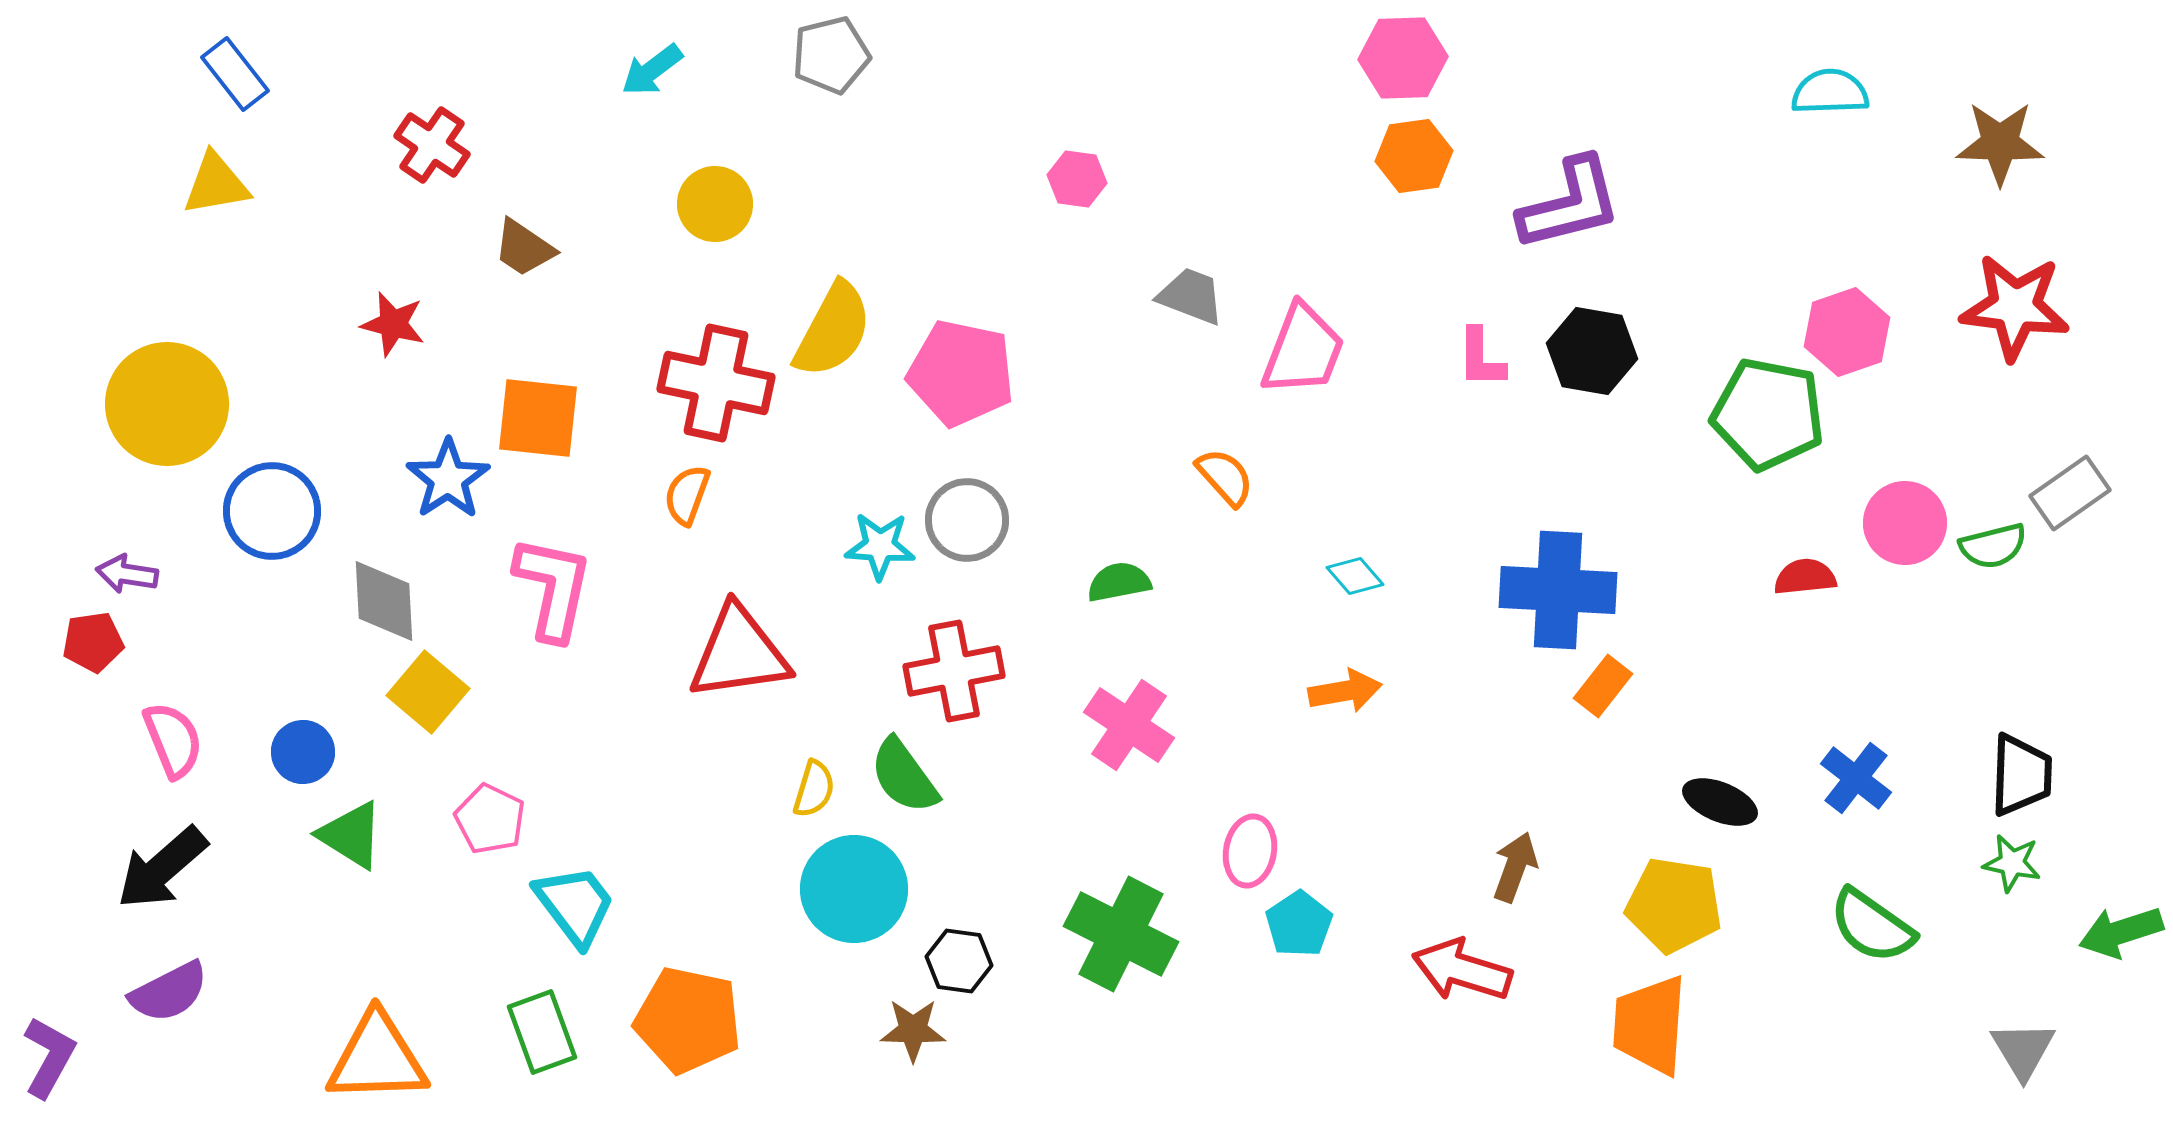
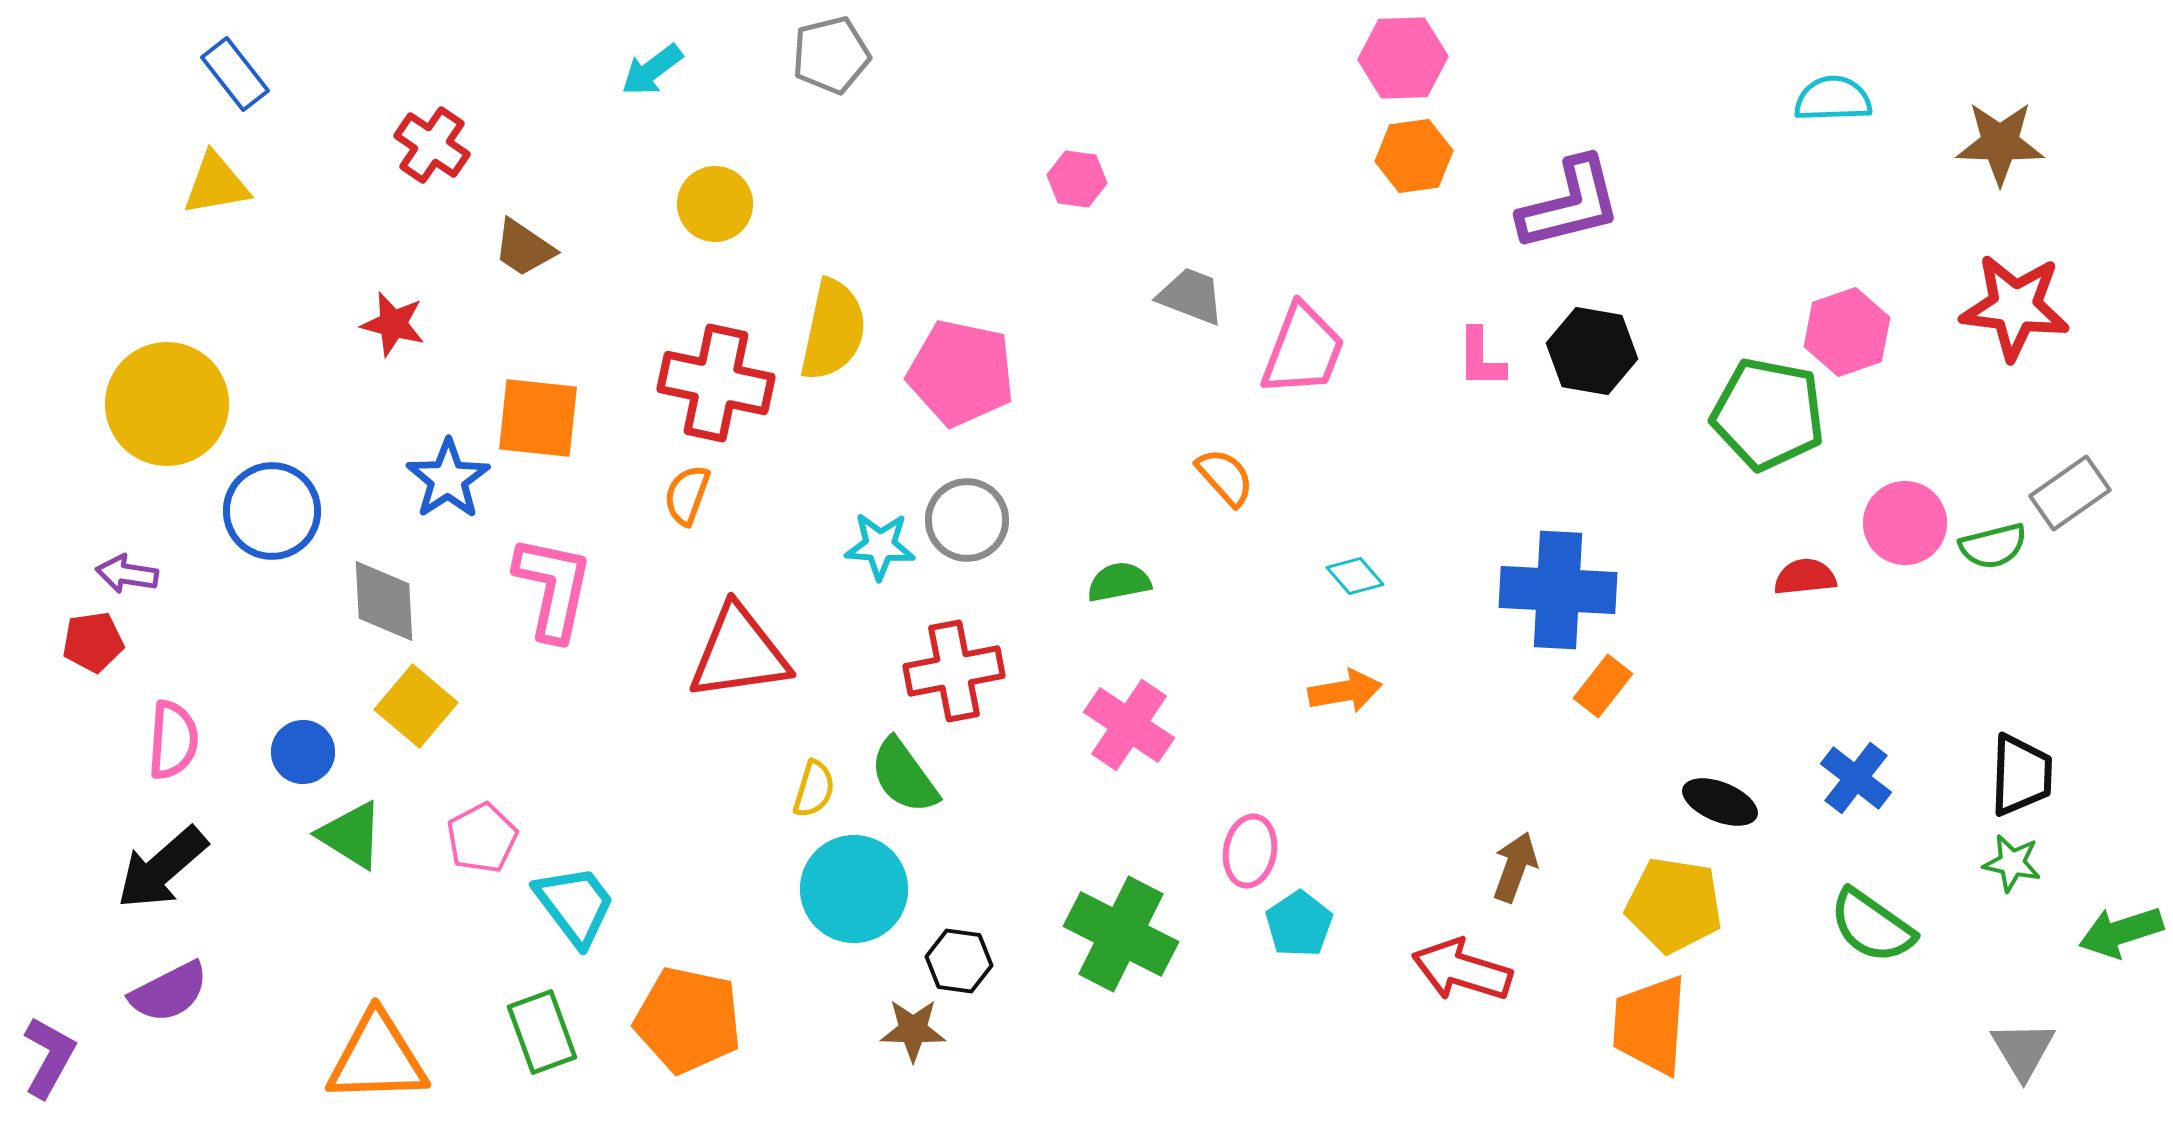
cyan semicircle at (1830, 92): moved 3 px right, 7 px down
yellow semicircle at (833, 330): rotated 16 degrees counterclockwise
yellow square at (428, 692): moved 12 px left, 14 px down
pink semicircle at (173, 740): rotated 26 degrees clockwise
pink pentagon at (490, 819): moved 8 px left, 19 px down; rotated 18 degrees clockwise
